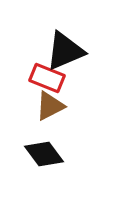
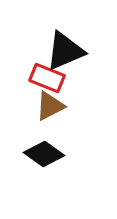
black diamond: rotated 18 degrees counterclockwise
